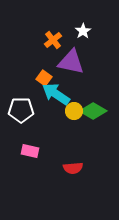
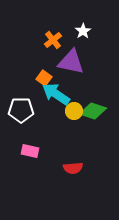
green diamond: rotated 12 degrees counterclockwise
